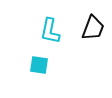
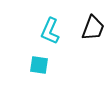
cyan L-shape: rotated 12 degrees clockwise
